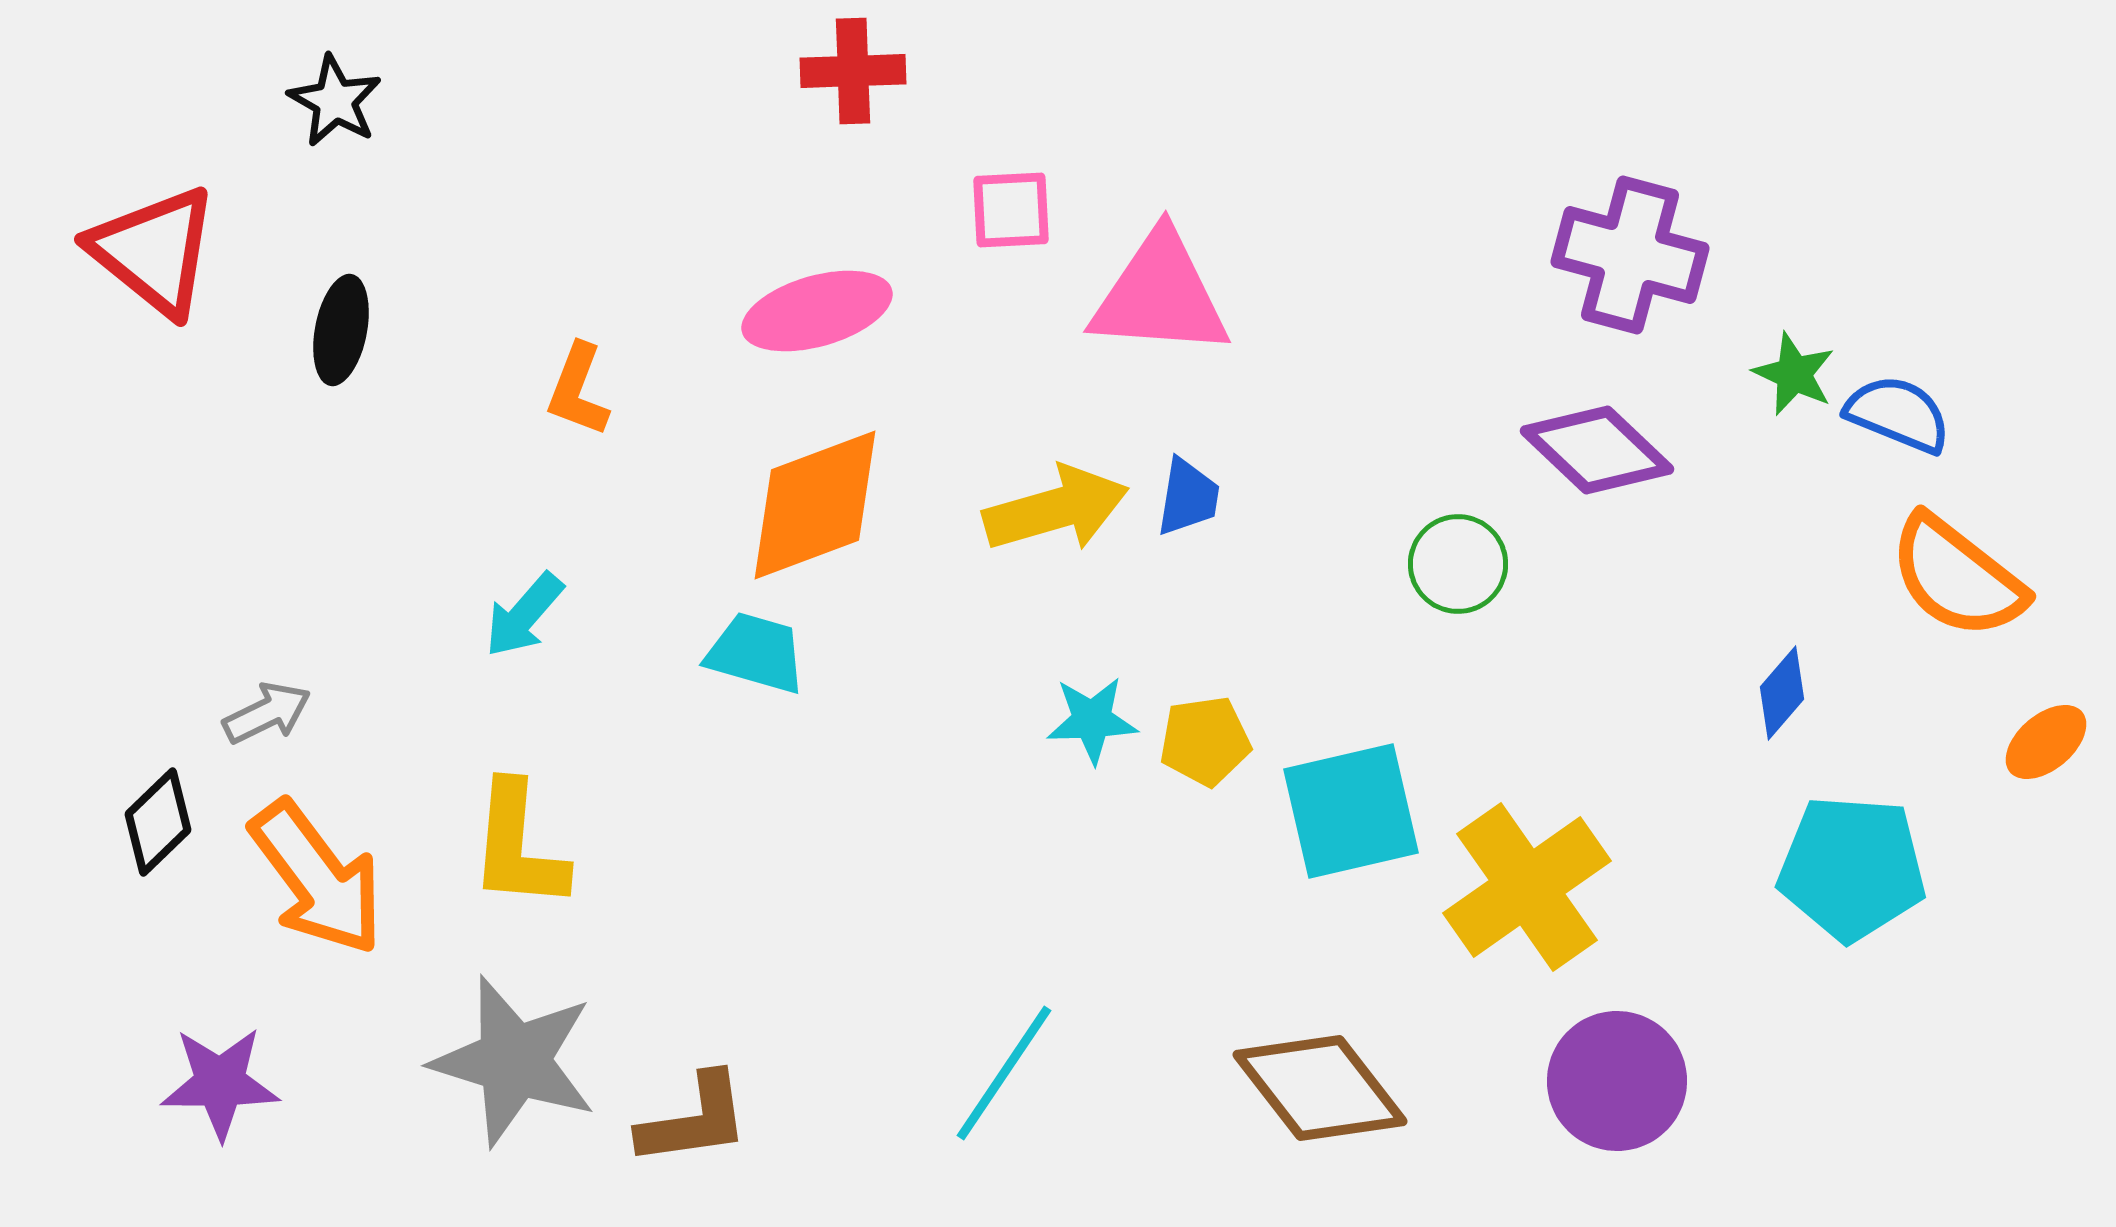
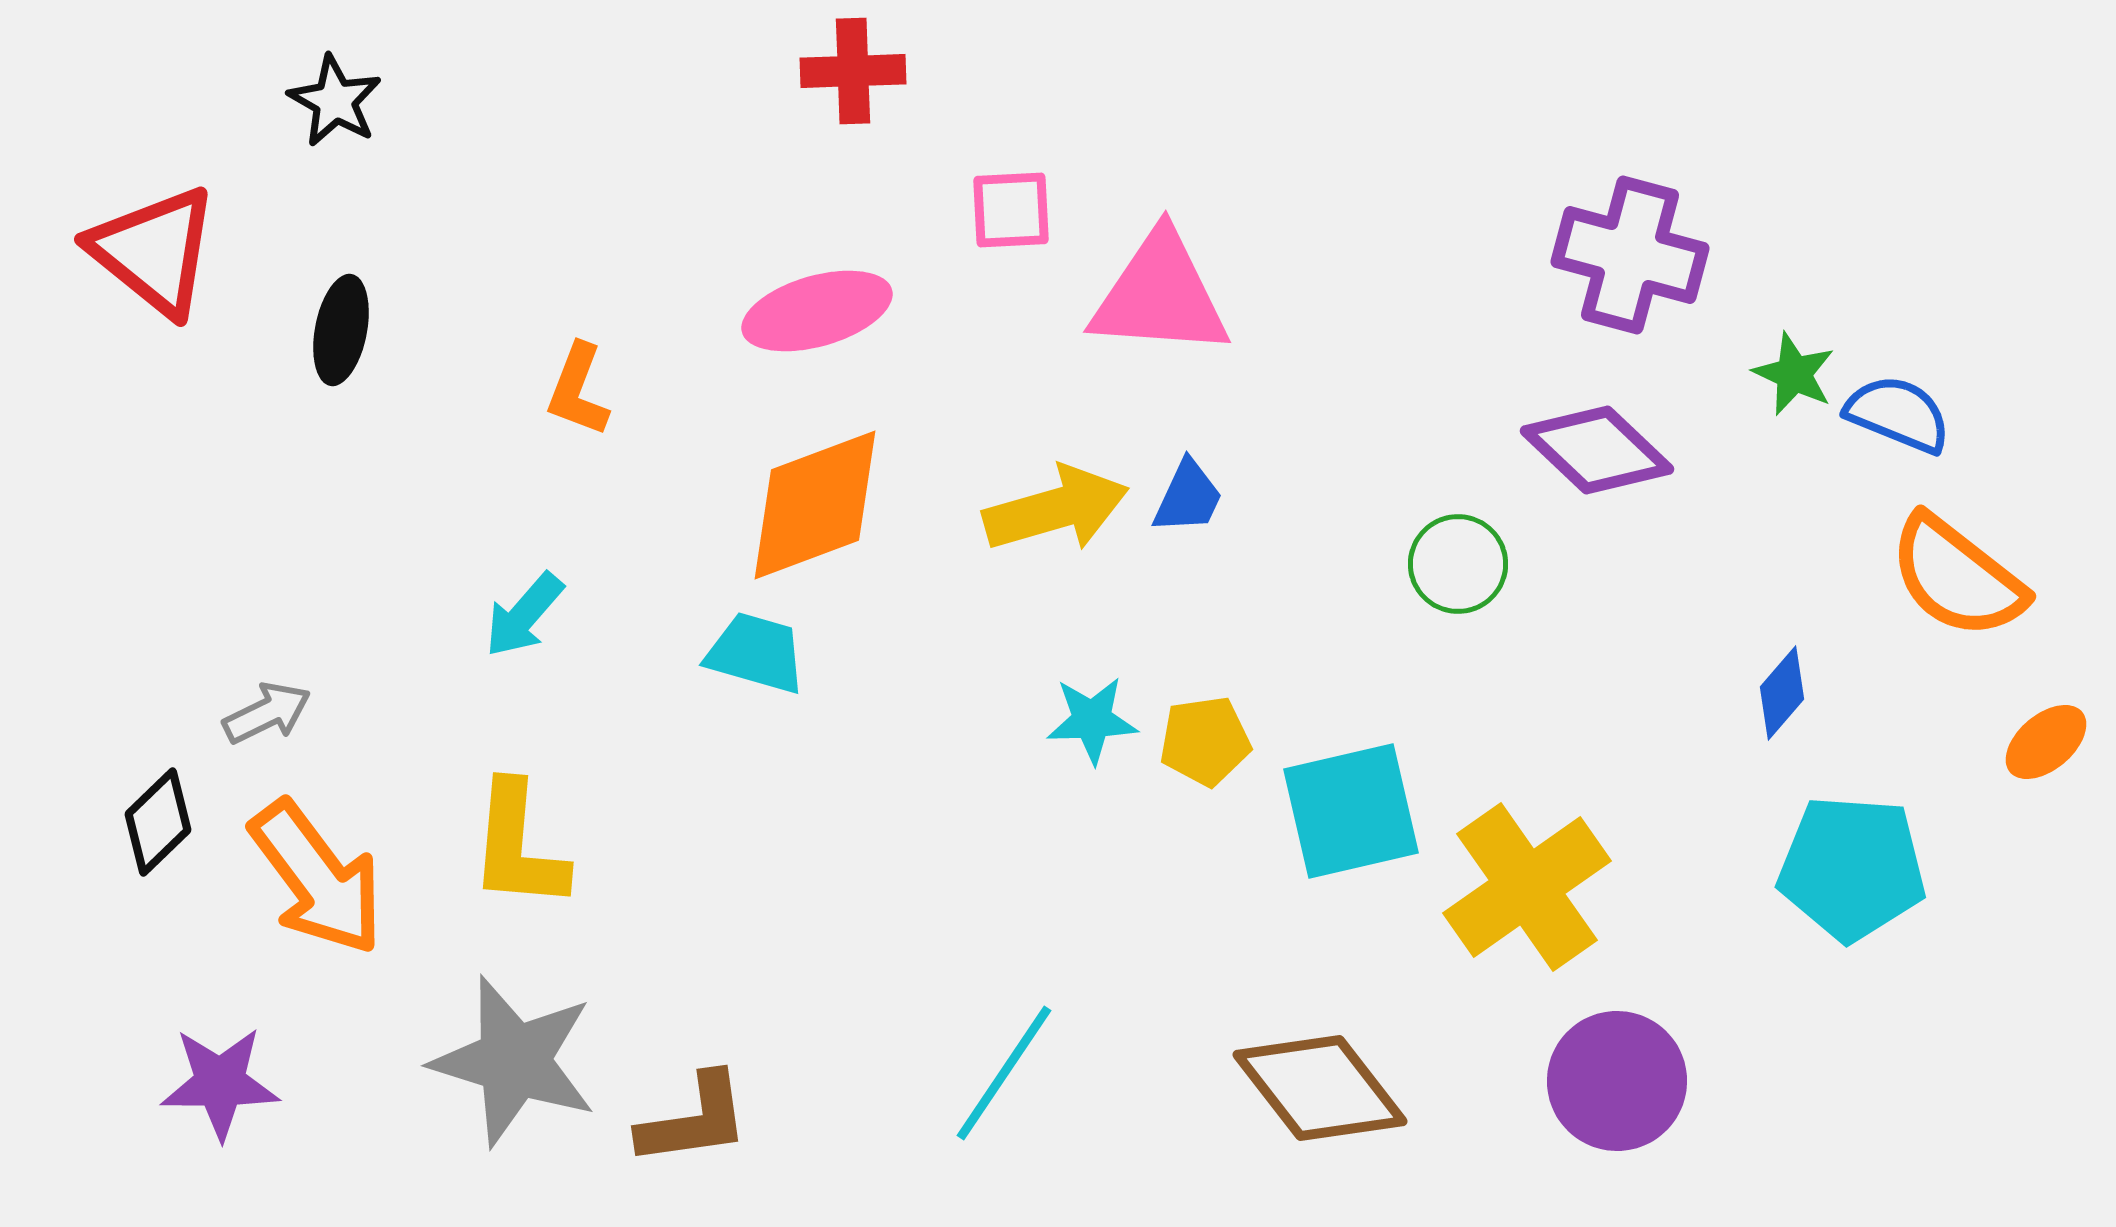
blue trapezoid: rotated 16 degrees clockwise
